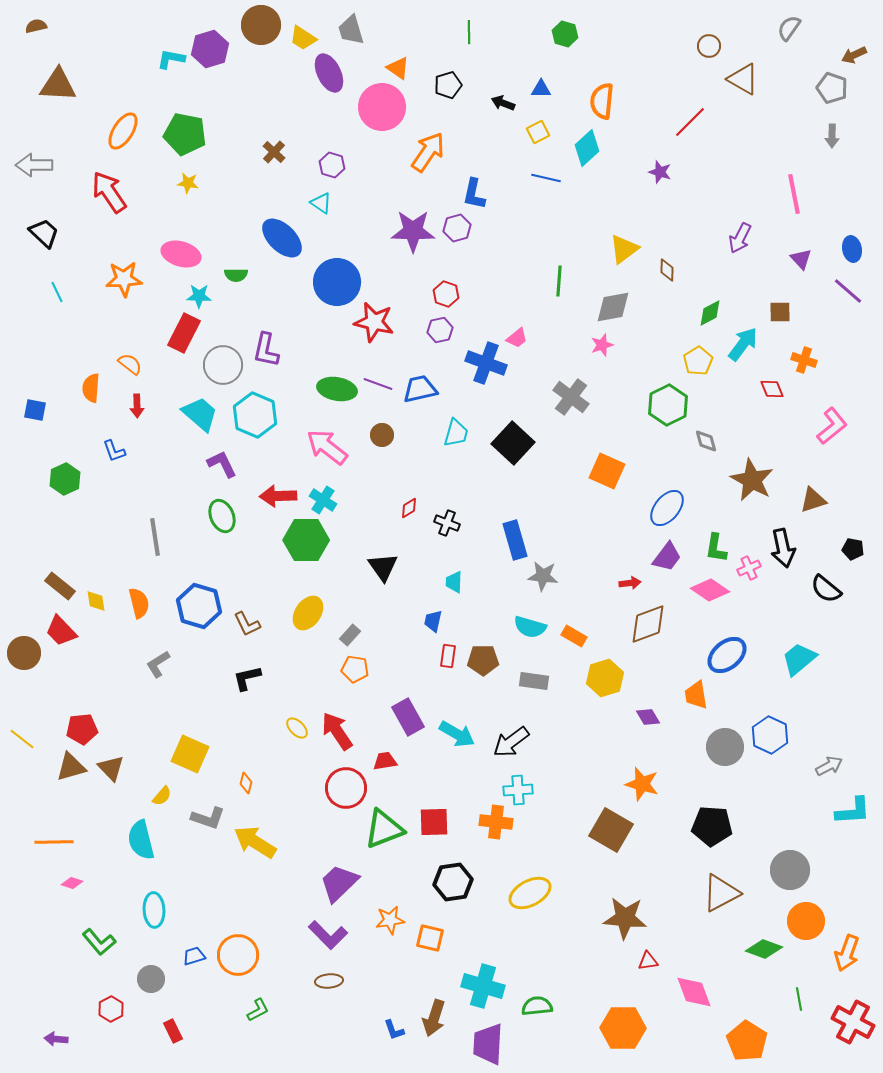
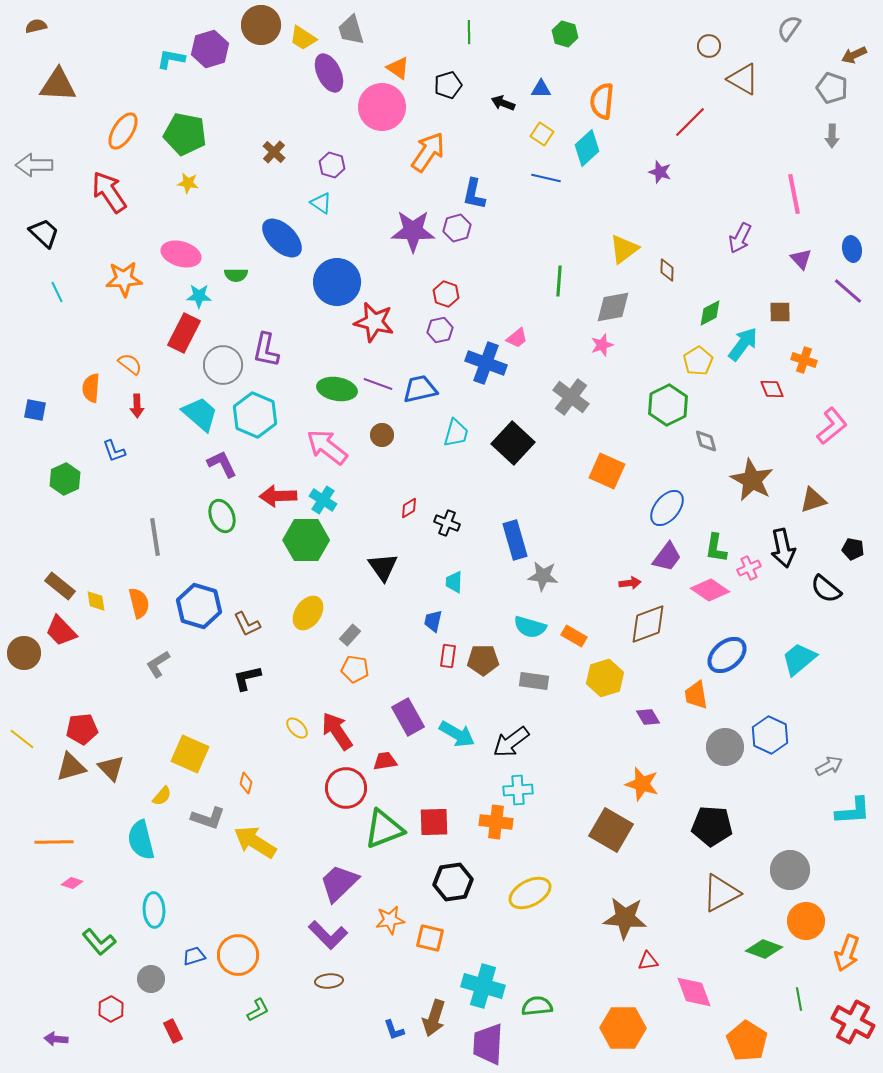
yellow square at (538, 132): moved 4 px right, 2 px down; rotated 30 degrees counterclockwise
